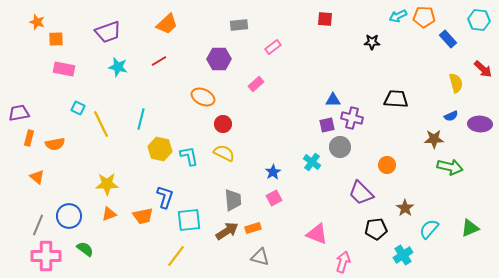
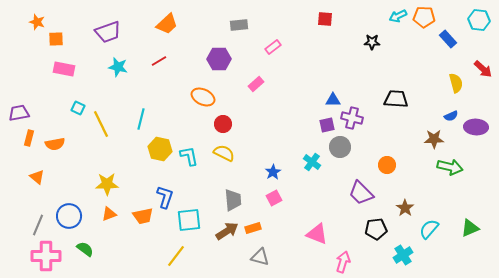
purple ellipse at (480, 124): moved 4 px left, 3 px down
